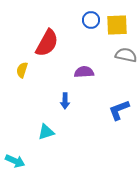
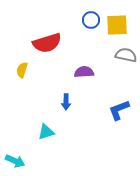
red semicircle: rotated 44 degrees clockwise
blue arrow: moved 1 px right, 1 px down
